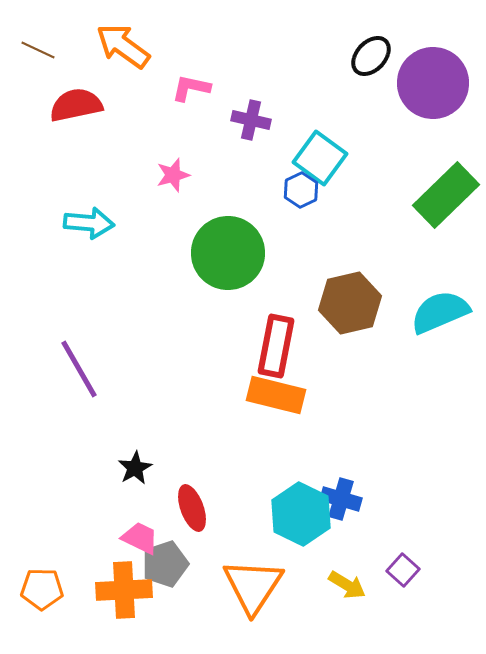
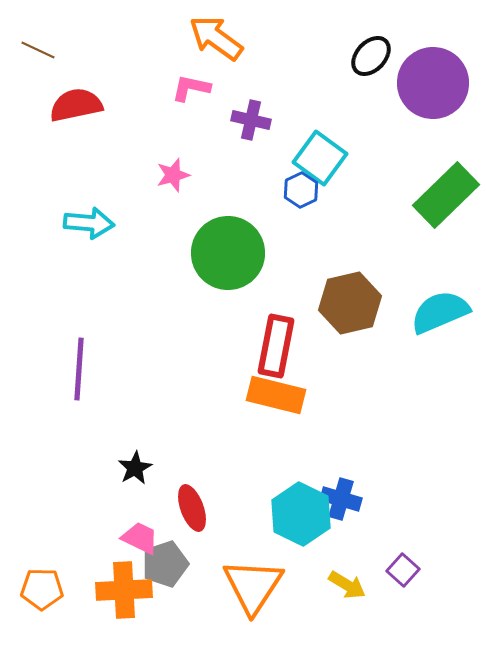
orange arrow: moved 93 px right, 8 px up
purple line: rotated 34 degrees clockwise
